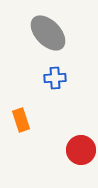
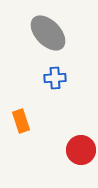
orange rectangle: moved 1 px down
